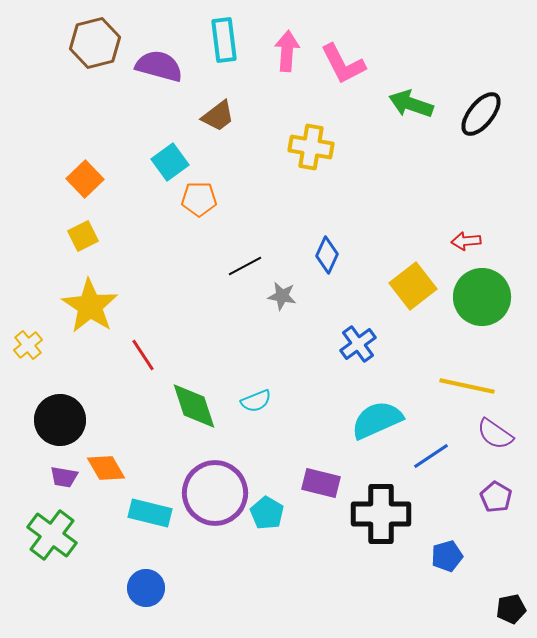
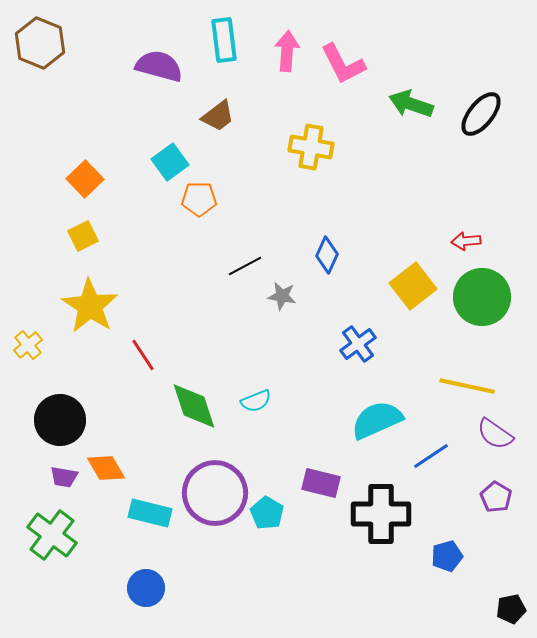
brown hexagon at (95, 43): moved 55 px left; rotated 24 degrees counterclockwise
